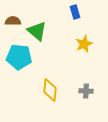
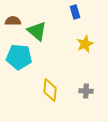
yellow star: moved 1 px right
